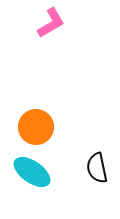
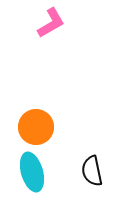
black semicircle: moved 5 px left, 3 px down
cyan ellipse: rotated 39 degrees clockwise
